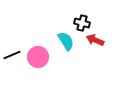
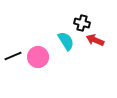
black line: moved 1 px right, 1 px down
